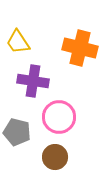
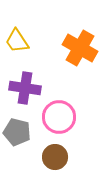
yellow trapezoid: moved 1 px left, 1 px up
orange cross: rotated 16 degrees clockwise
purple cross: moved 8 px left, 7 px down
